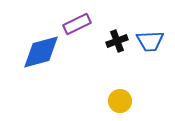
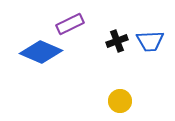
purple rectangle: moved 7 px left
blue diamond: rotated 39 degrees clockwise
